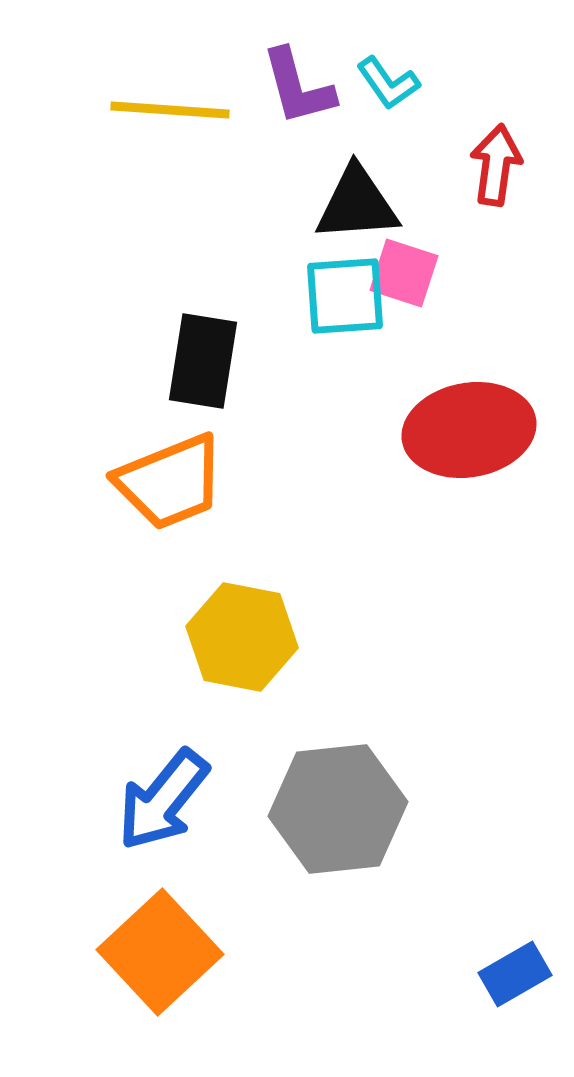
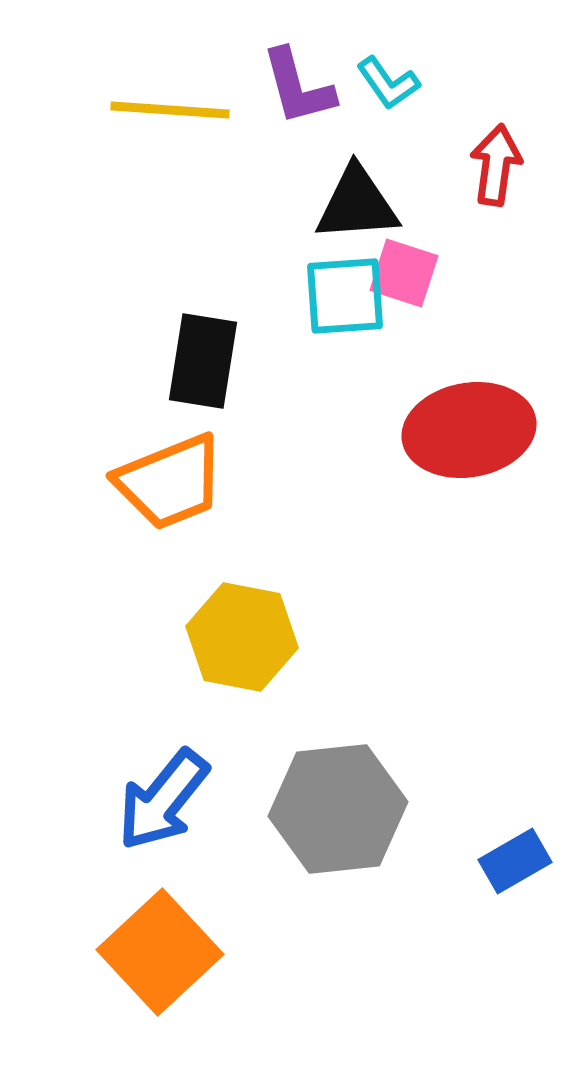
blue rectangle: moved 113 px up
